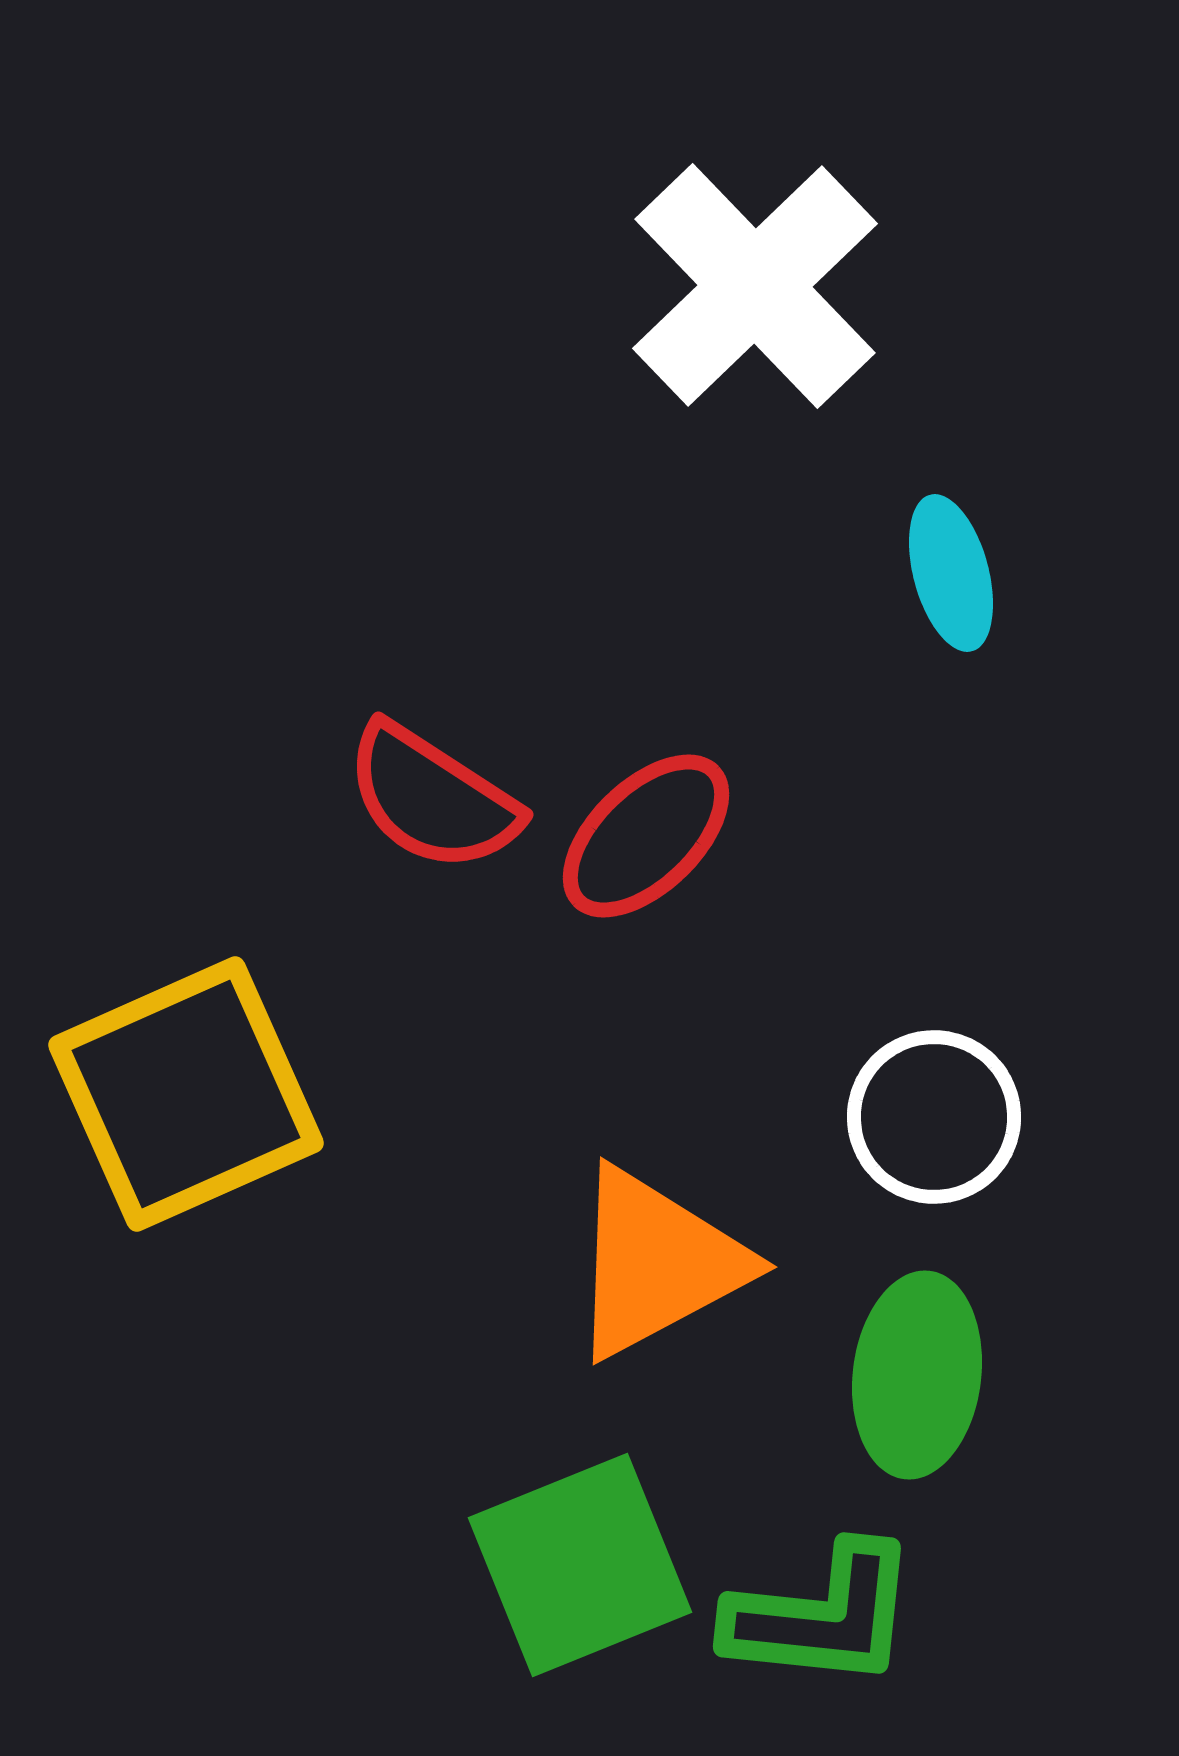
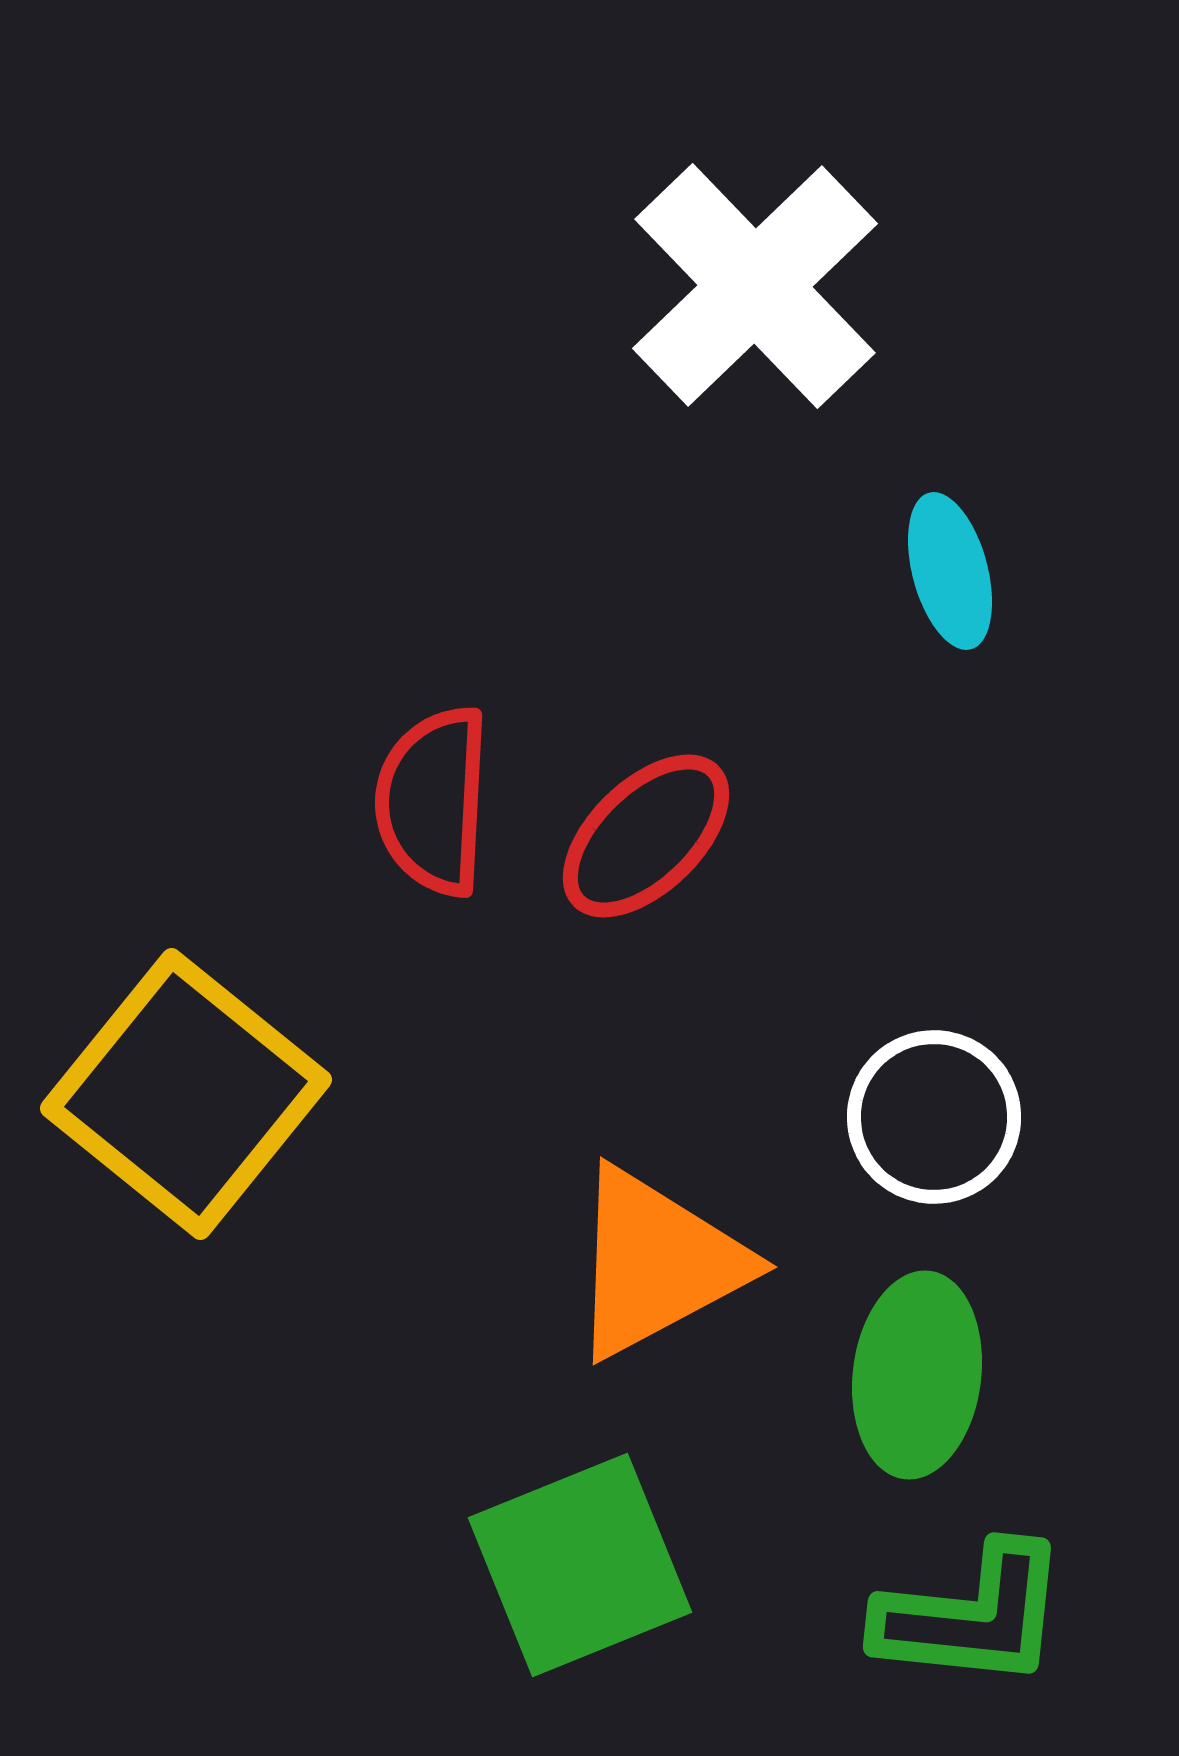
cyan ellipse: moved 1 px left, 2 px up
red semicircle: moved 1 px right, 3 px down; rotated 60 degrees clockwise
yellow square: rotated 27 degrees counterclockwise
green L-shape: moved 150 px right
